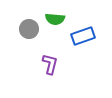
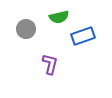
green semicircle: moved 4 px right, 2 px up; rotated 18 degrees counterclockwise
gray circle: moved 3 px left
